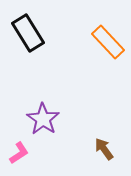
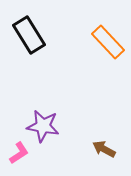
black rectangle: moved 1 px right, 2 px down
purple star: moved 7 px down; rotated 24 degrees counterclockwise
brown arrow: rotated 25 degrees counterclockwise
